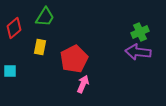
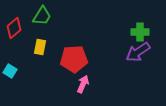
green trapezoid: moved 3 px left, 1 px up
green cross: rotated 24 degrees clockwise
purple arrow: rotated 40 degrees counterclockwise
red pentagon: rotated 24 degrees clockwise
cyan square: rotated 32 degrees clockwise
